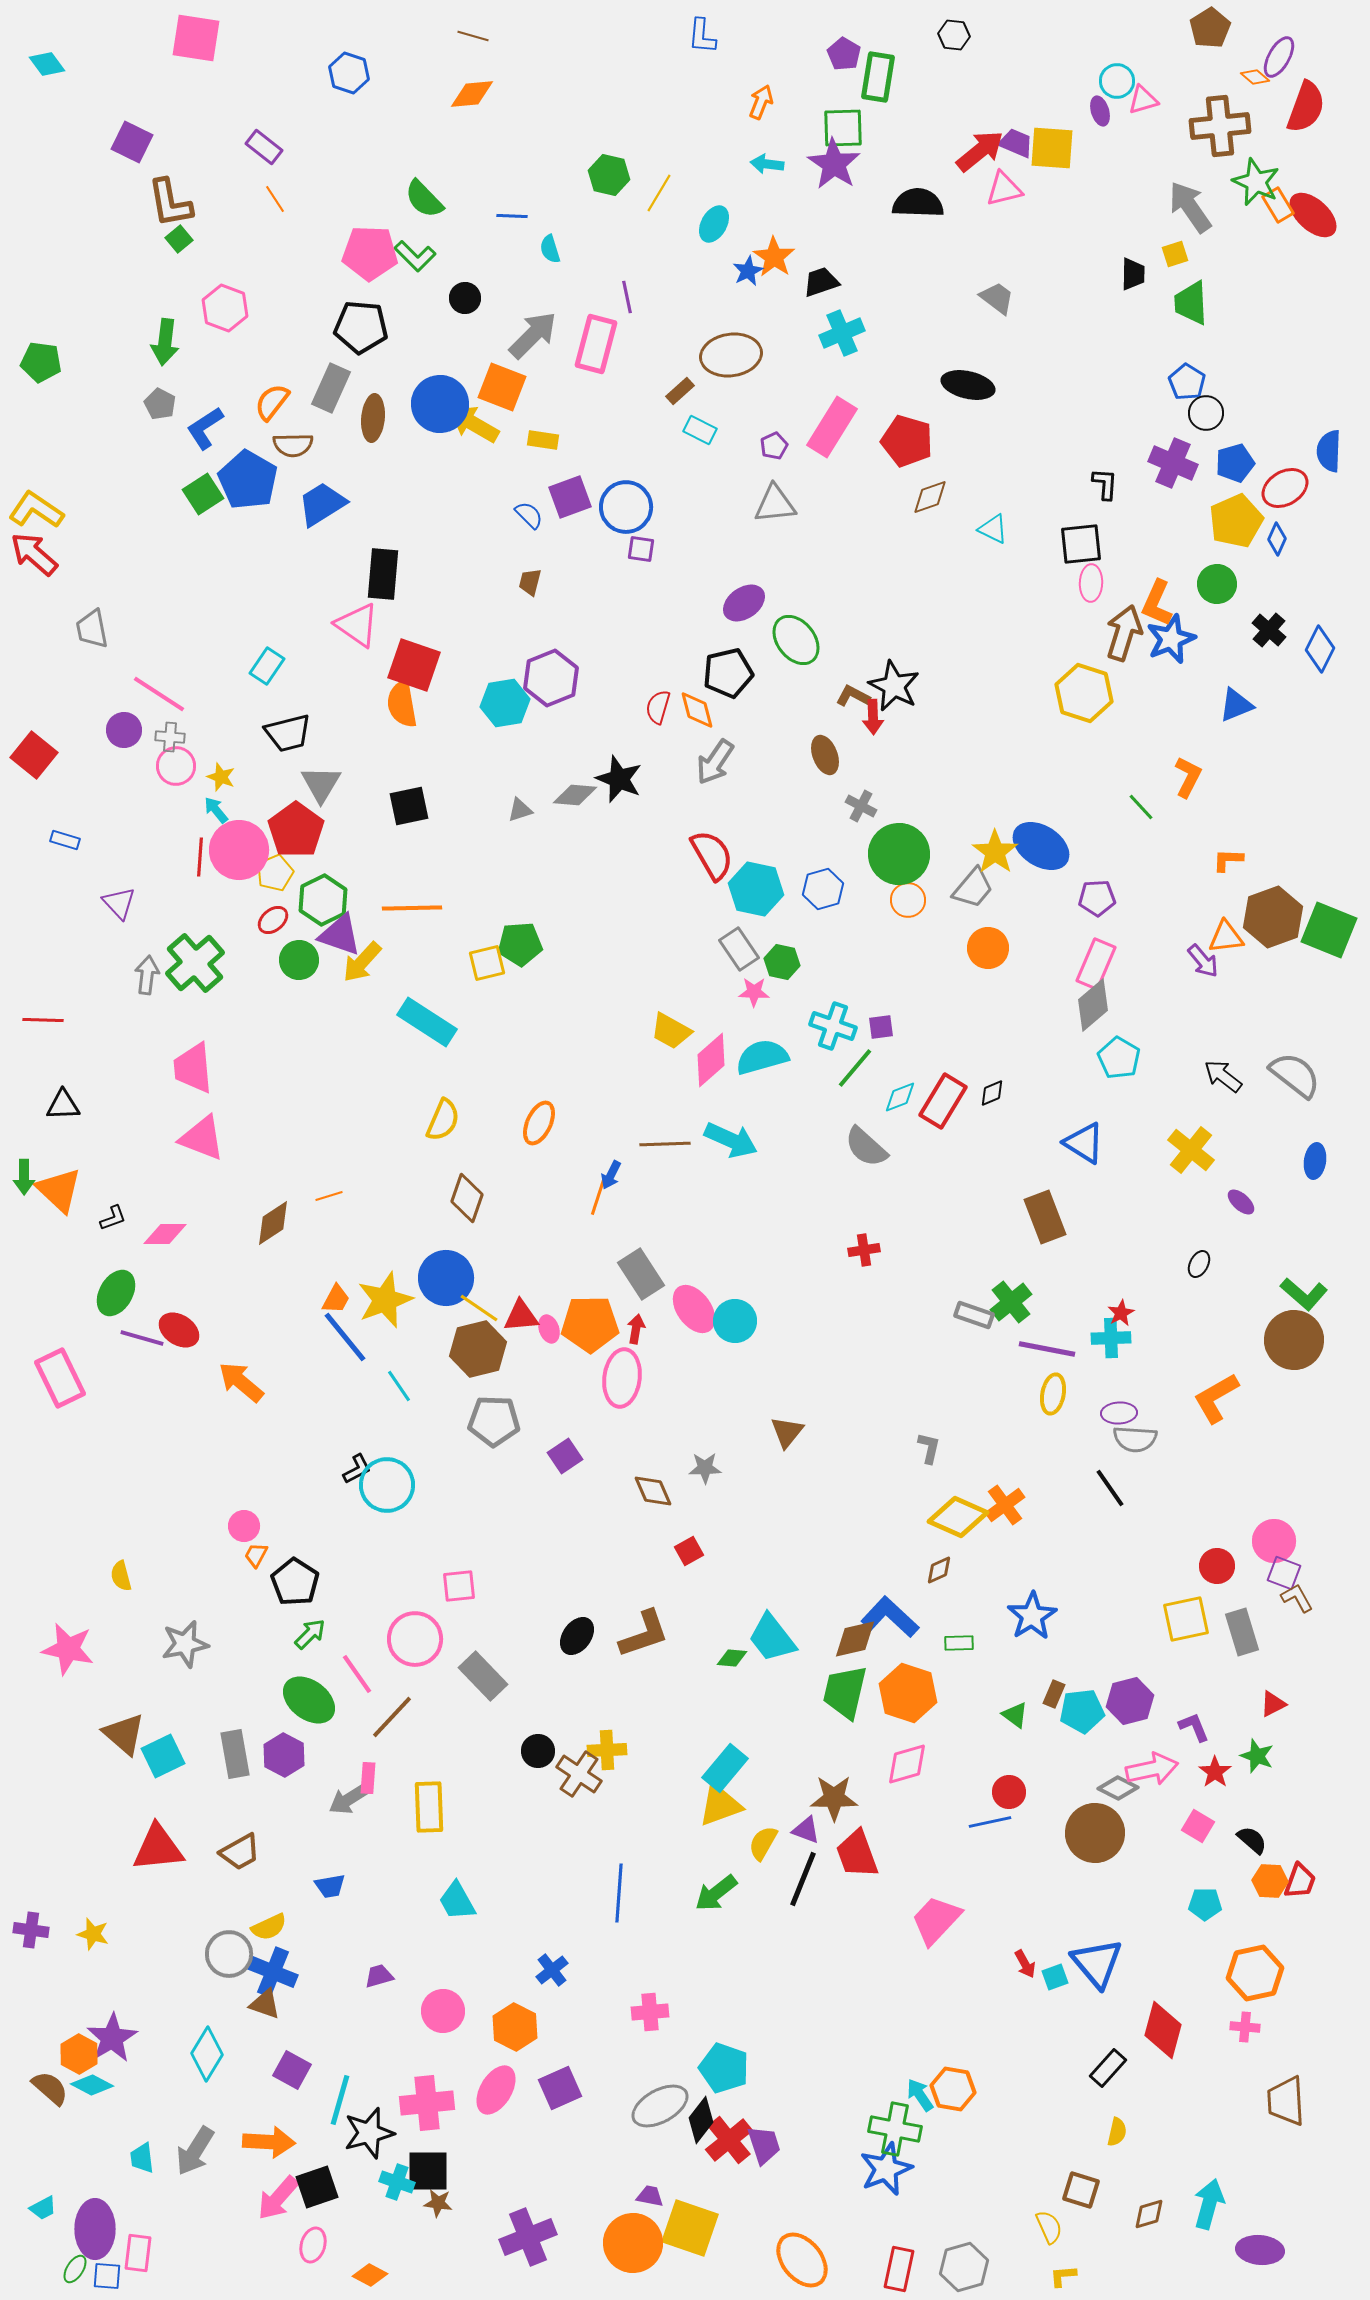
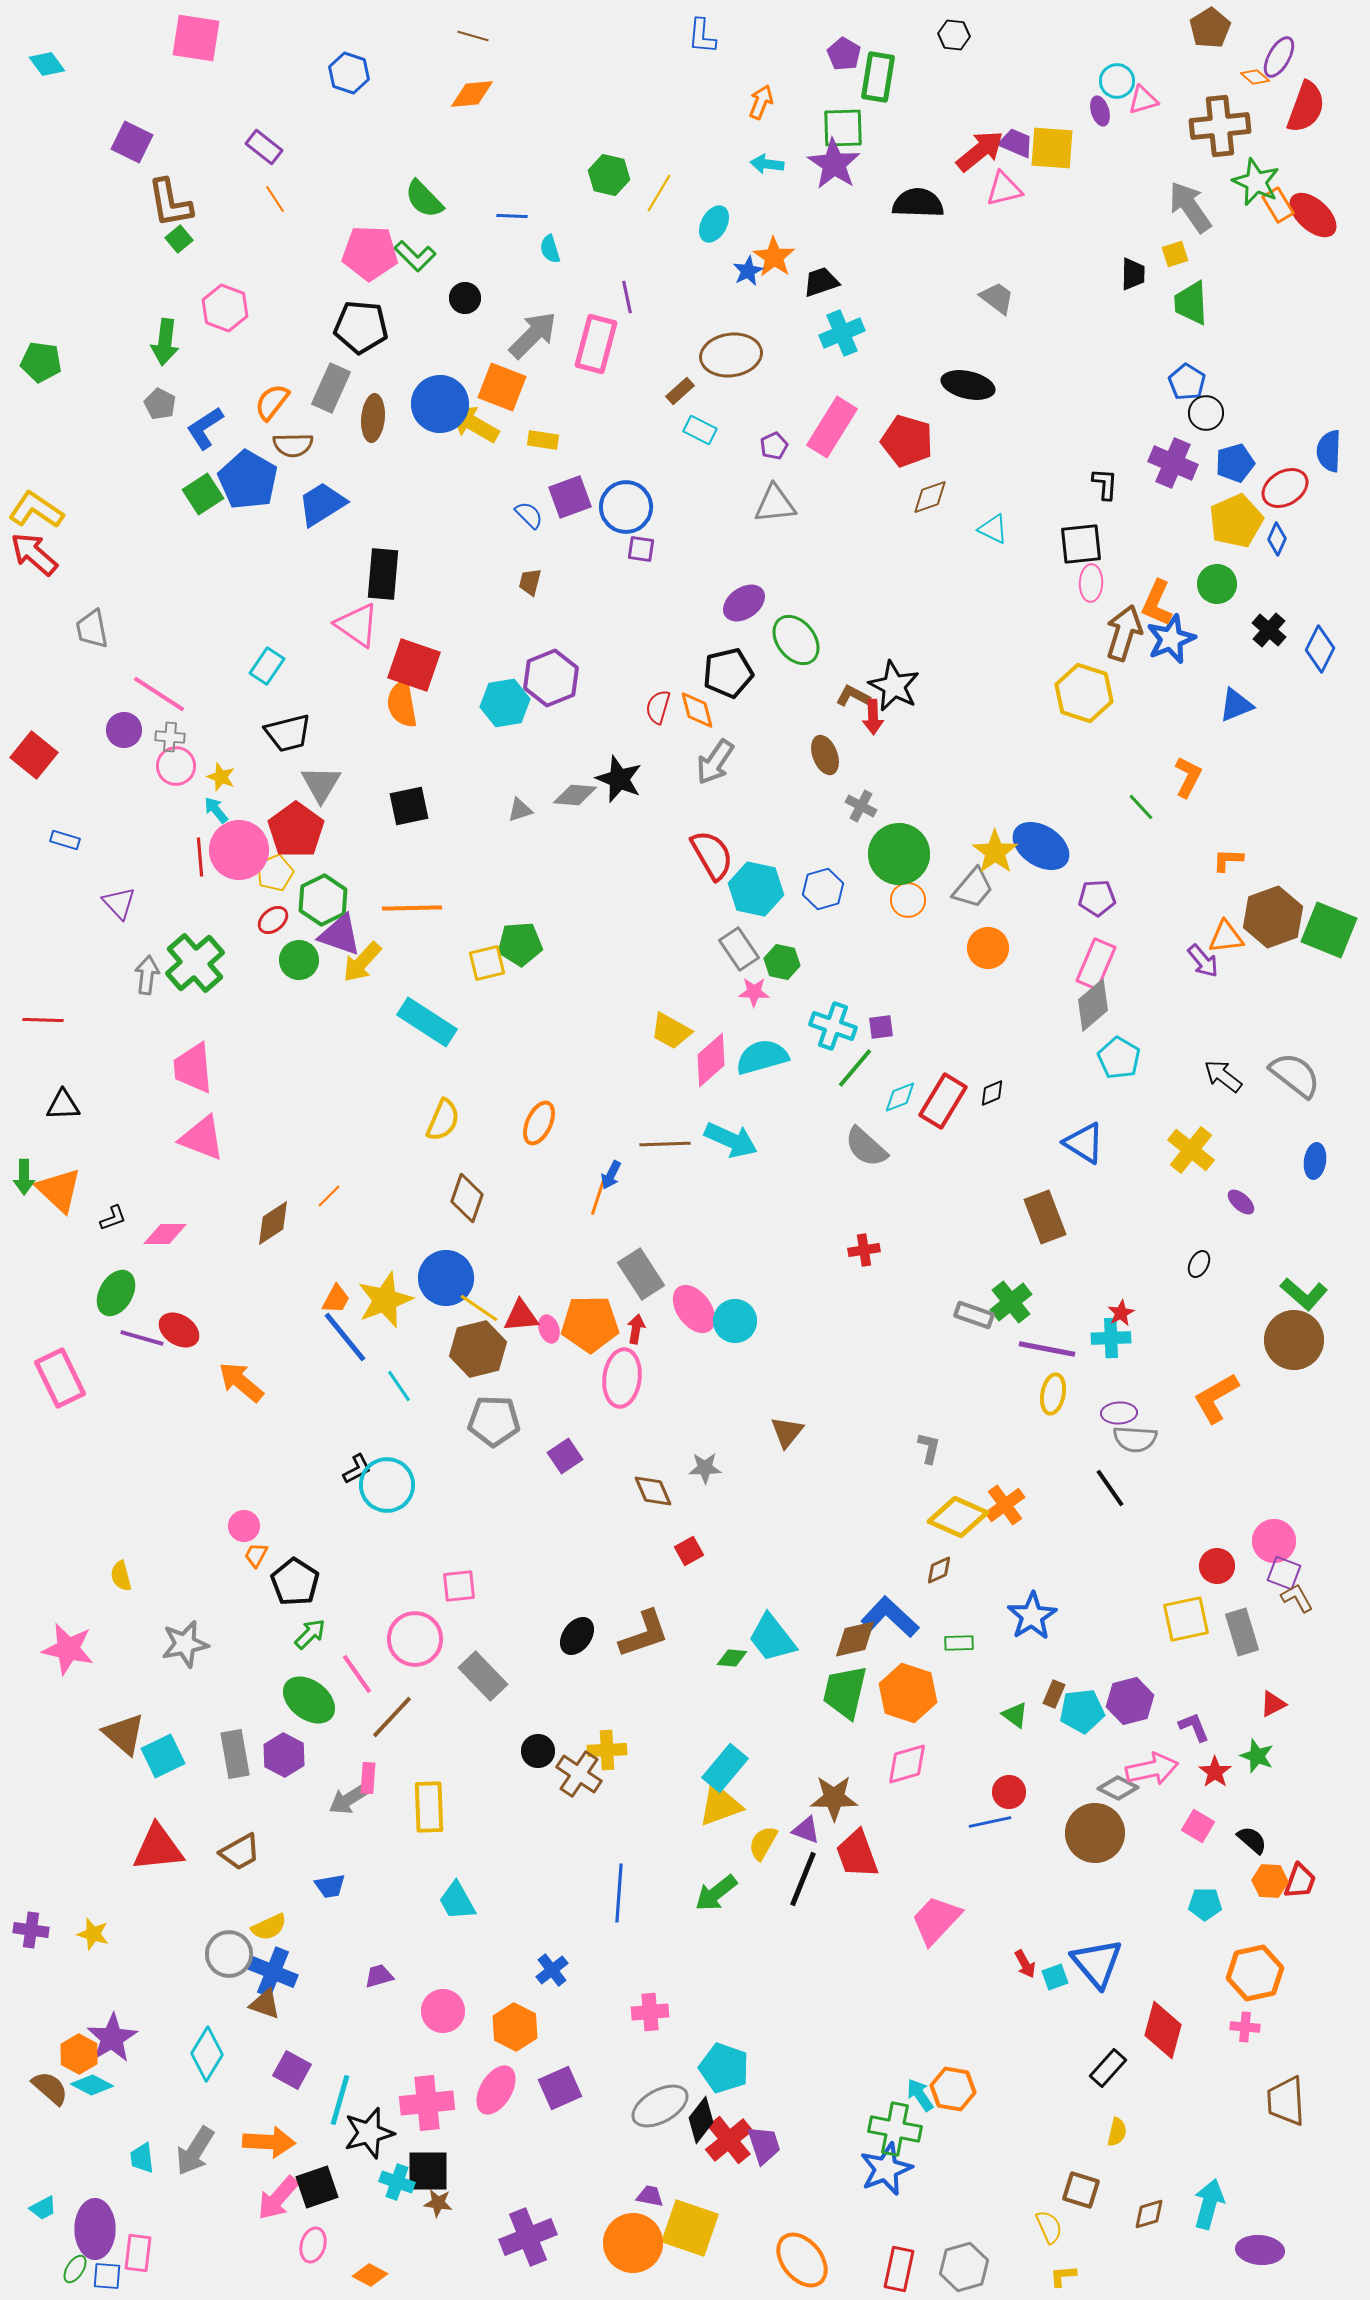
red line at (200, 857): rotated 9 degrees counterclockwise
orange line at (329, 1196): rotated 28 degrees counterclockwise
